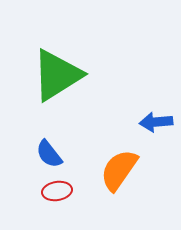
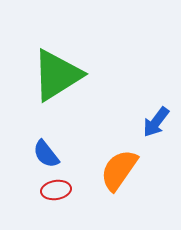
blue arrow: rotated 48 degrees counterclockwise
blue semicircle: moved 3 px left
red ellipse: moved 1 px left, 1 px up
